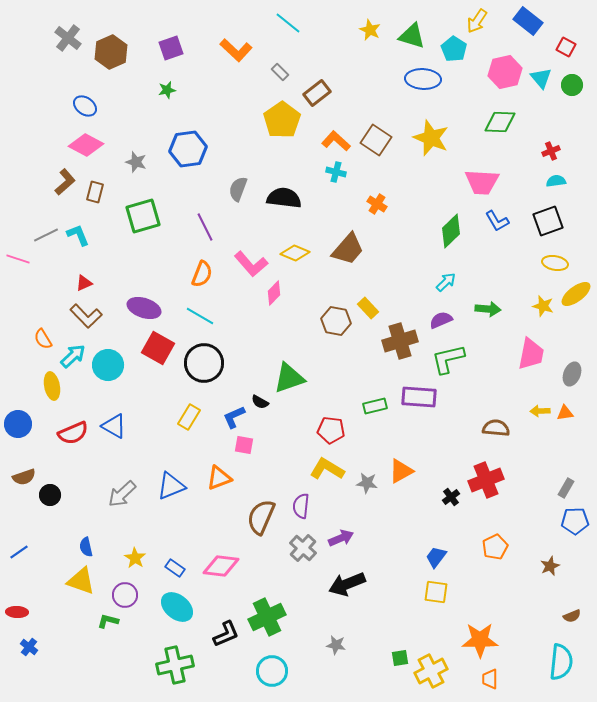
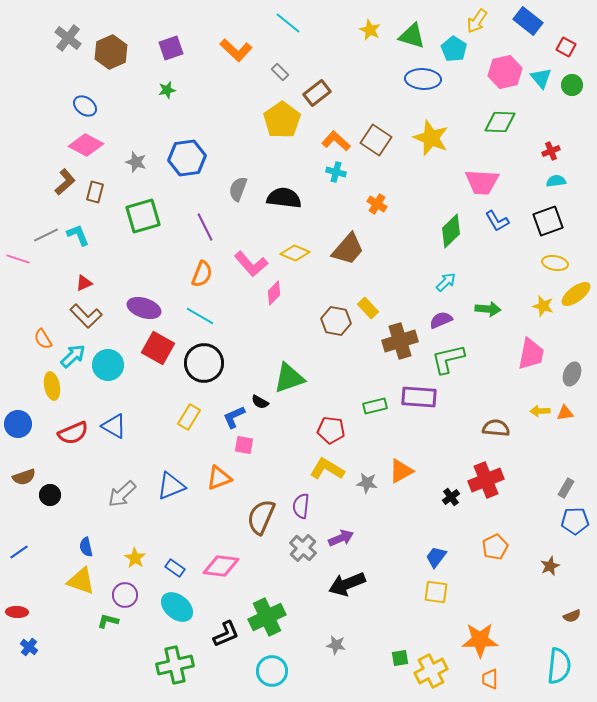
blue hexagon at (188, 149): moved 1 px left, 9 px down
cyan semicircle at (561, 662): moved 2 px left, 4 px down
